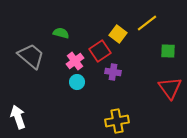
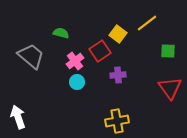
purple cross: moved 5 px right, 3 px down; rotated 14 degrees counterclockwise
